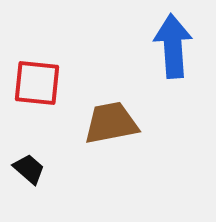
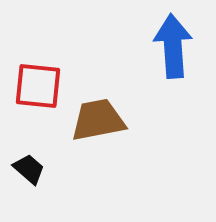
red square: moved 1 px right, 3 px down
brown trapezoid: moved 13 px left, 3 px up
